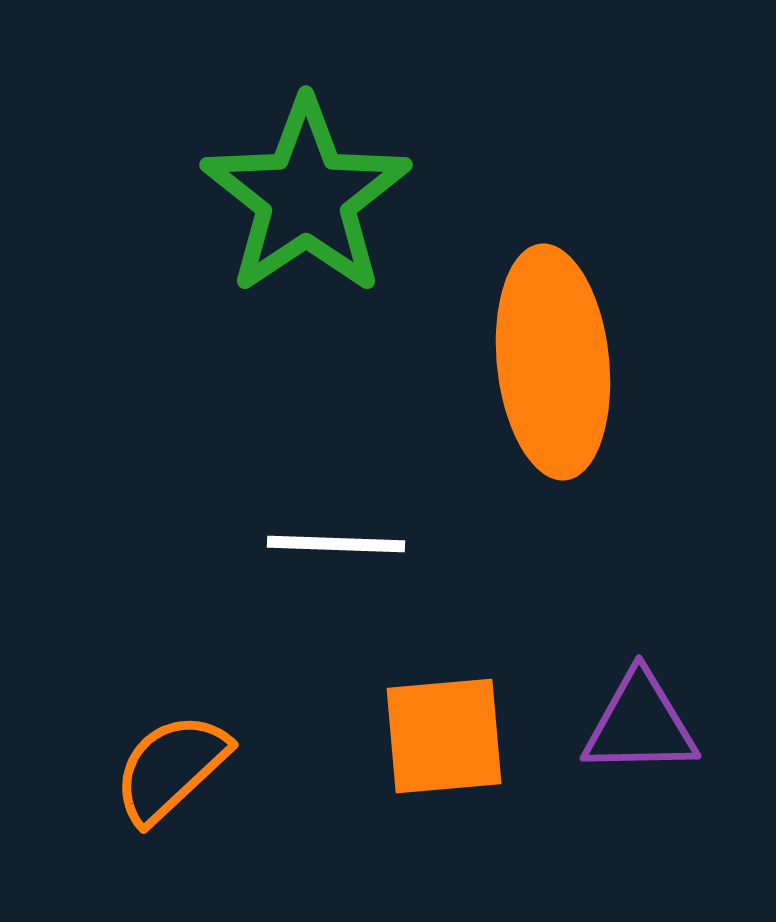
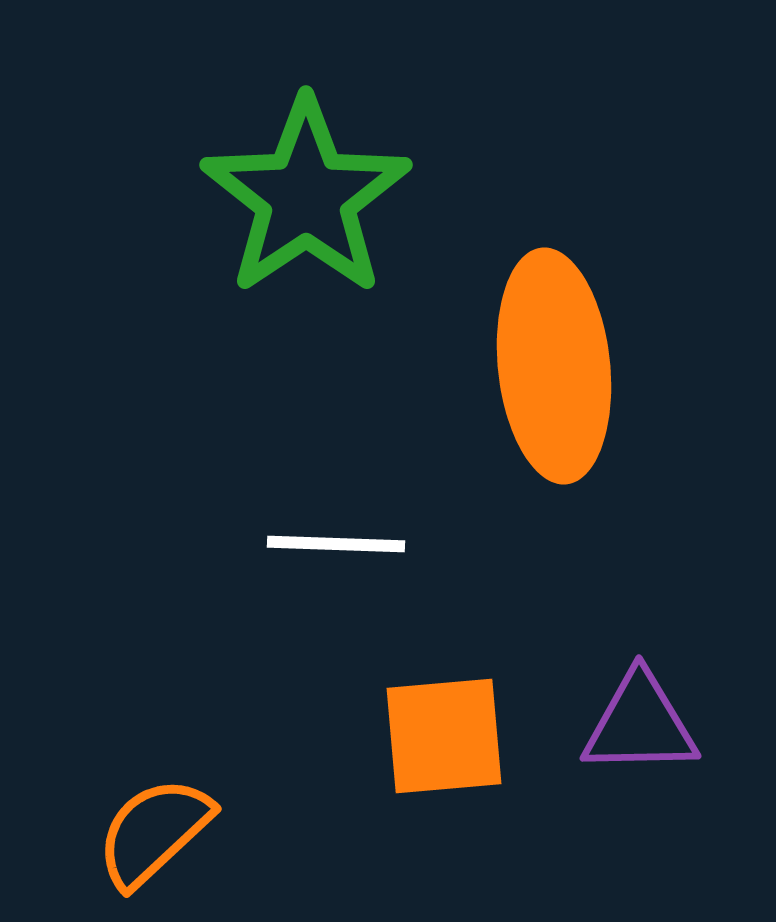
orange ellipse: moved 1 px right, 4 px down
orange semicircle: moved 17 px left, 64 px down
